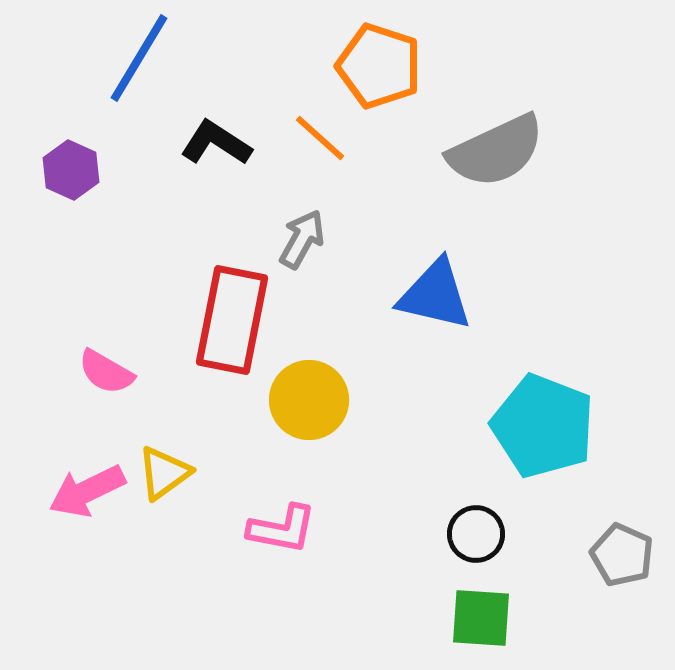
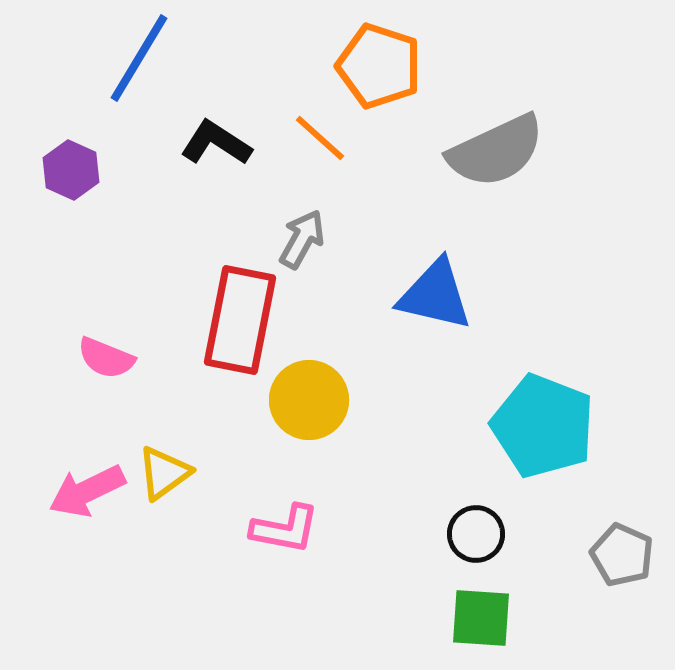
red rectangle: moved 8 px right
pink semicircle: moved 14 px up; rotated 8 degrees counterclockwise
pink L-shape: moved 3 px right
